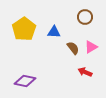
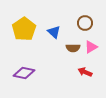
brown circle: moved 6 px down
blue triangle: rotated 40 degrees clockwise
brown semicircle: rotated 128 degrees clockwise
purple diamond: moved 1 px left, 8 px up
